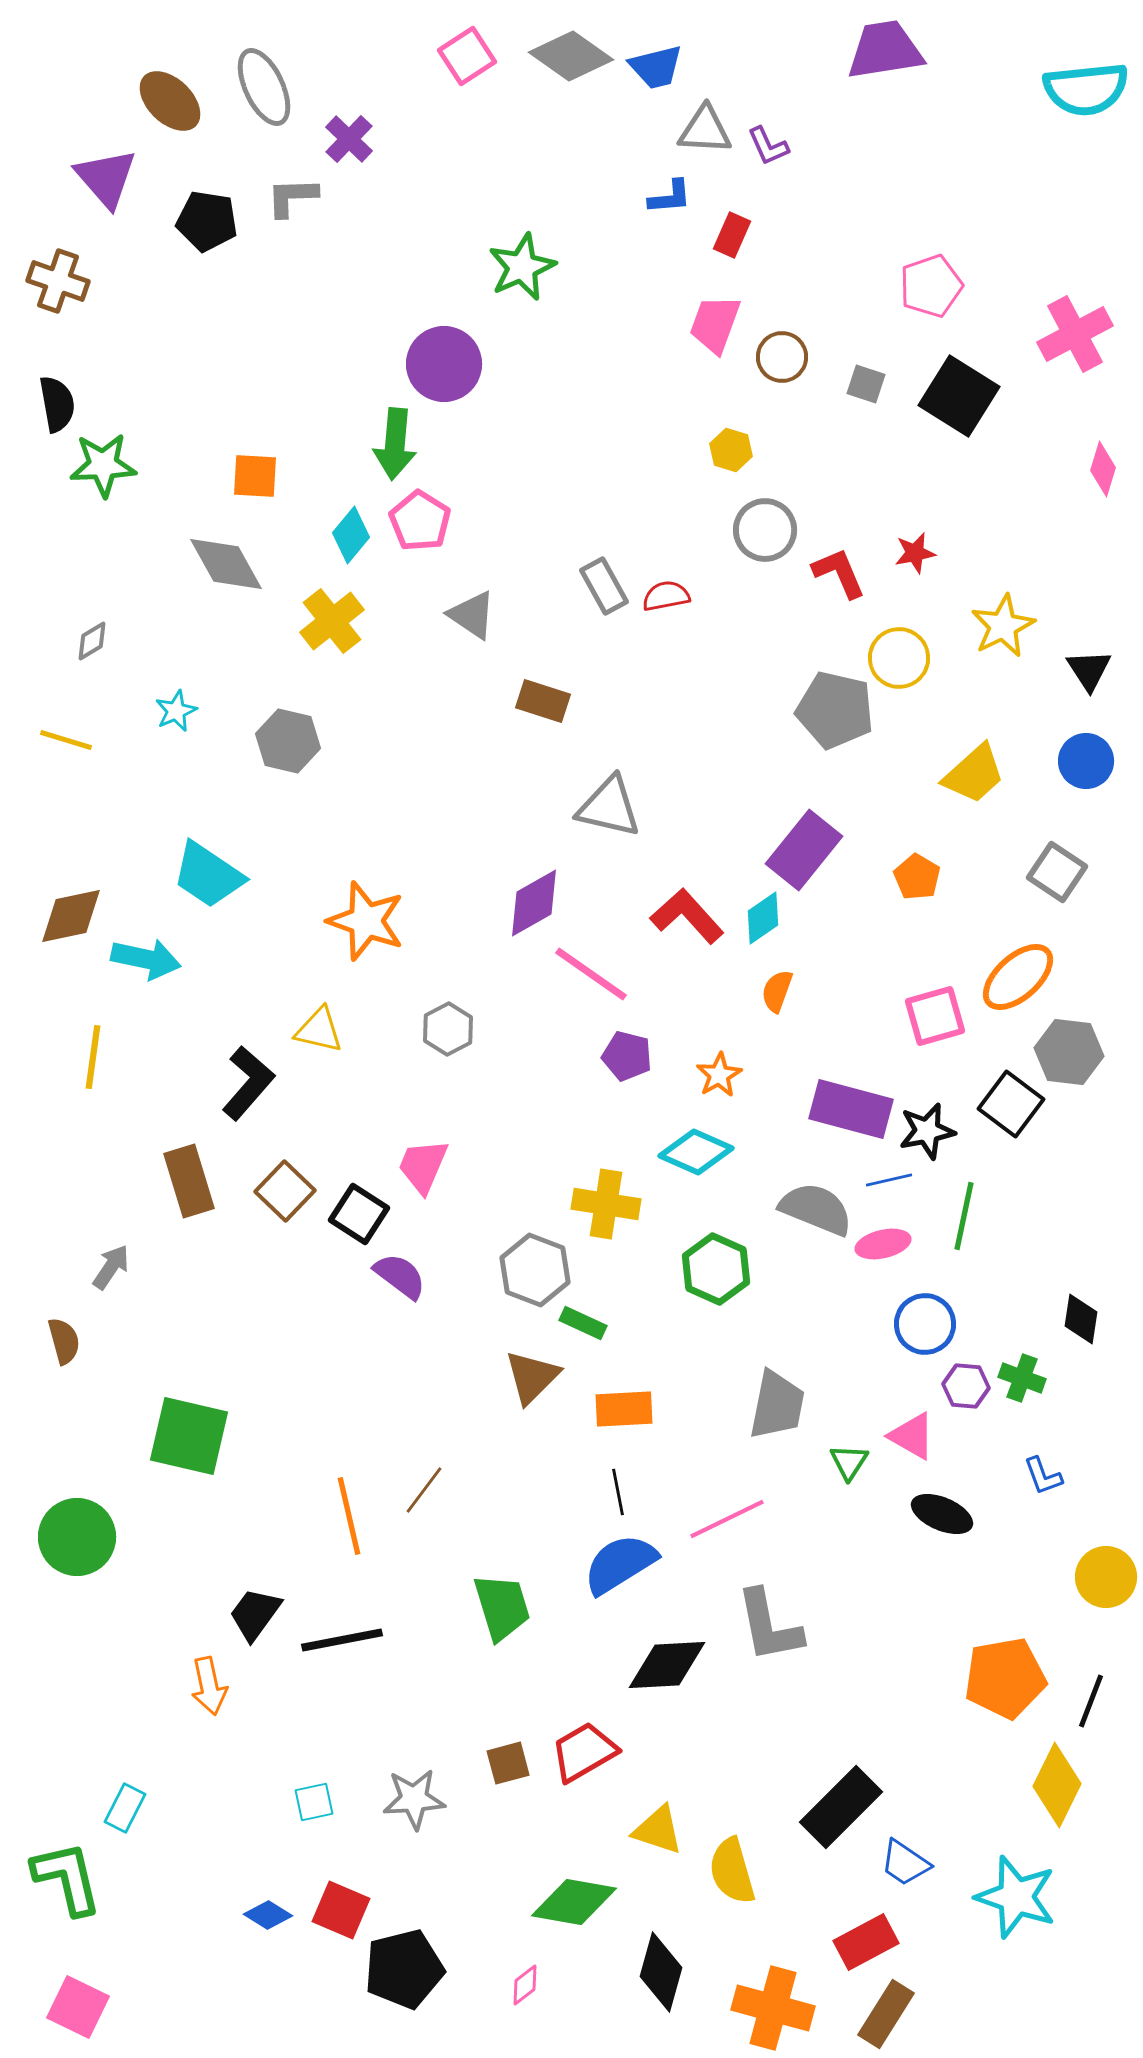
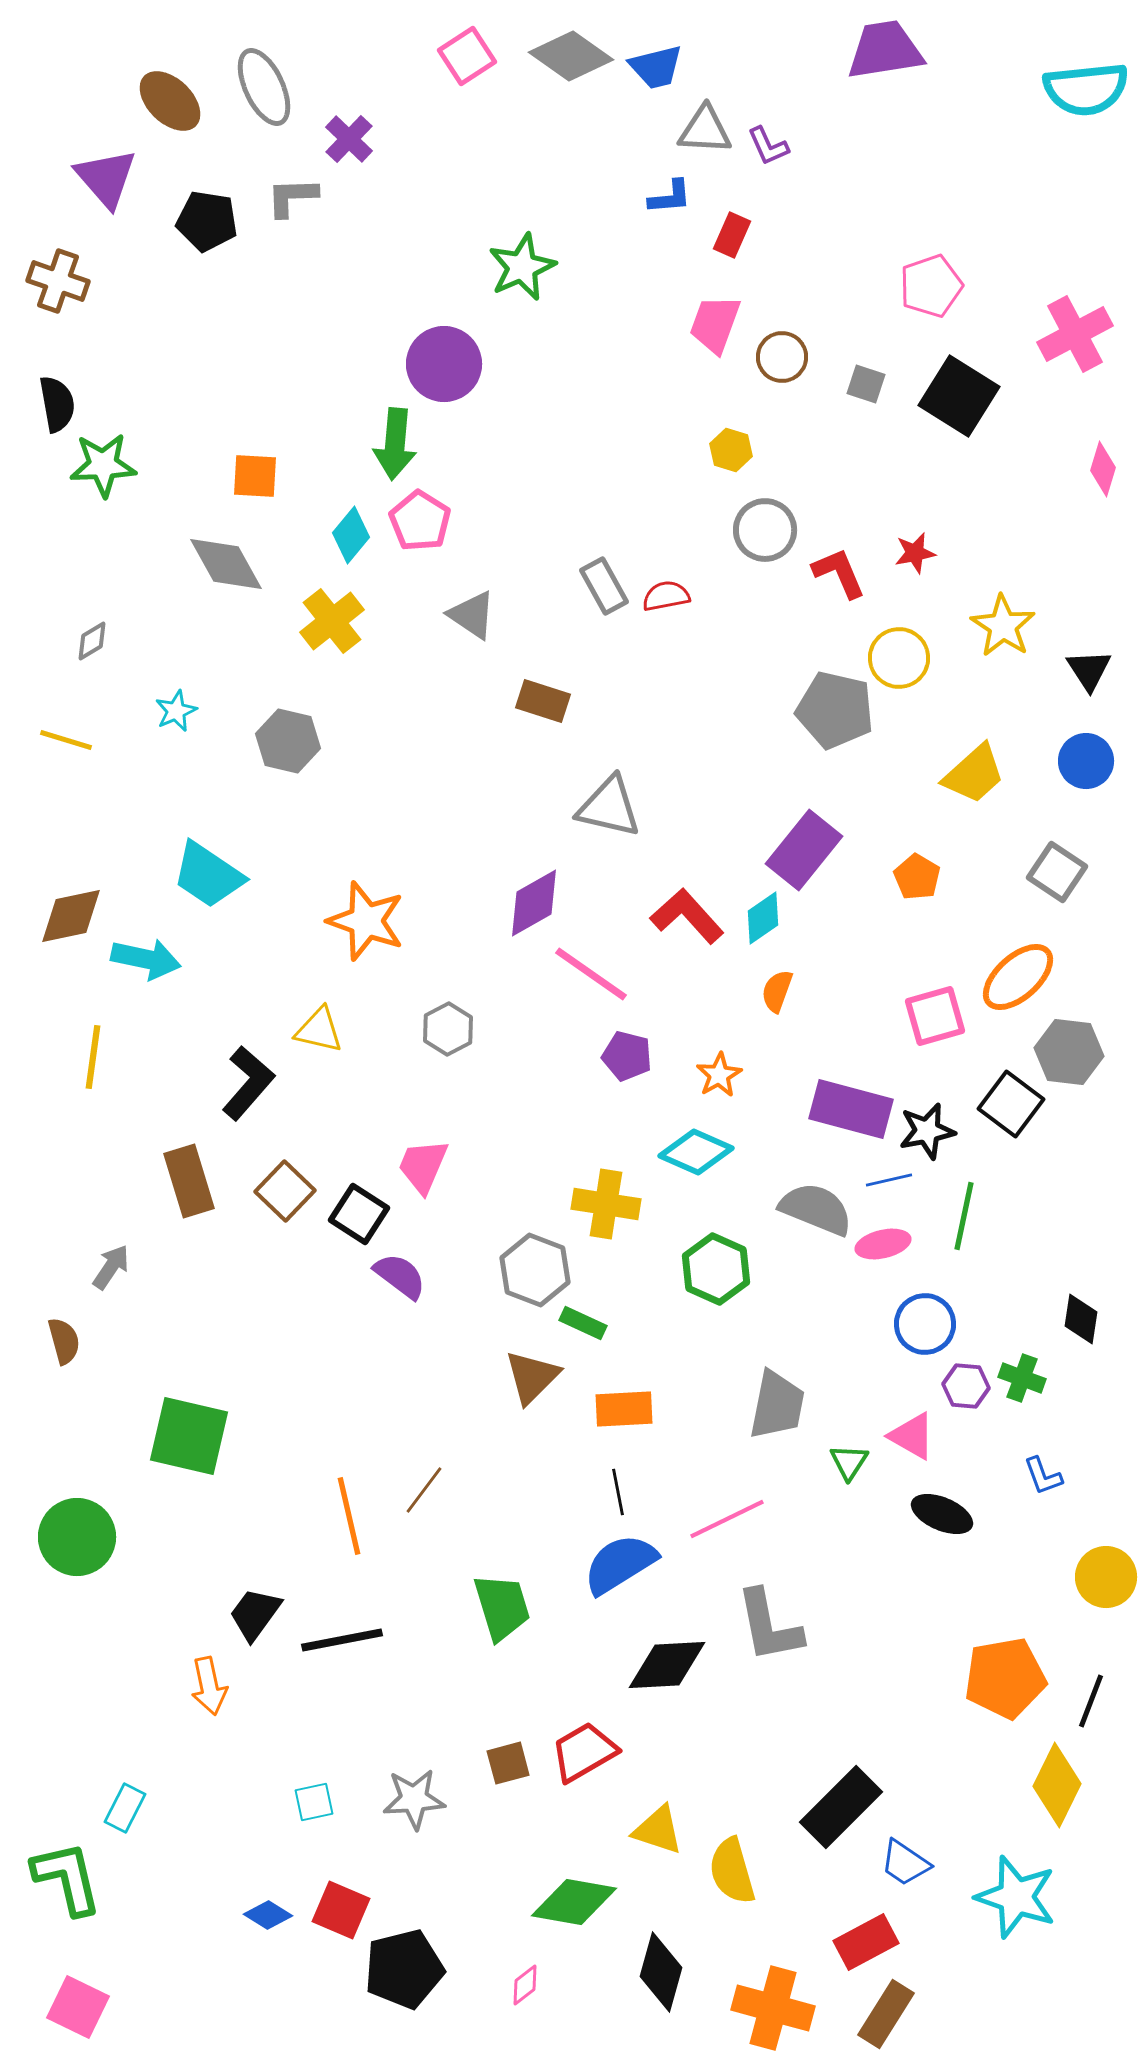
yellow star at (1003, 626): rotated 12 degrees counterclockwise
